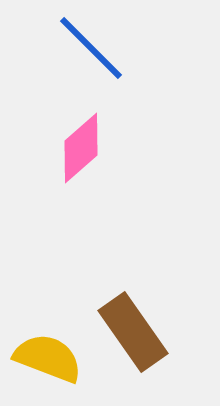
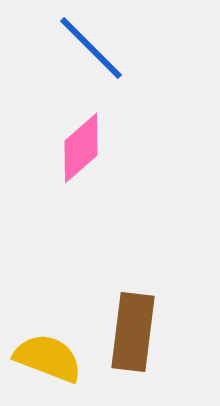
brown rectangle: rotated 42 degrees clockwise
